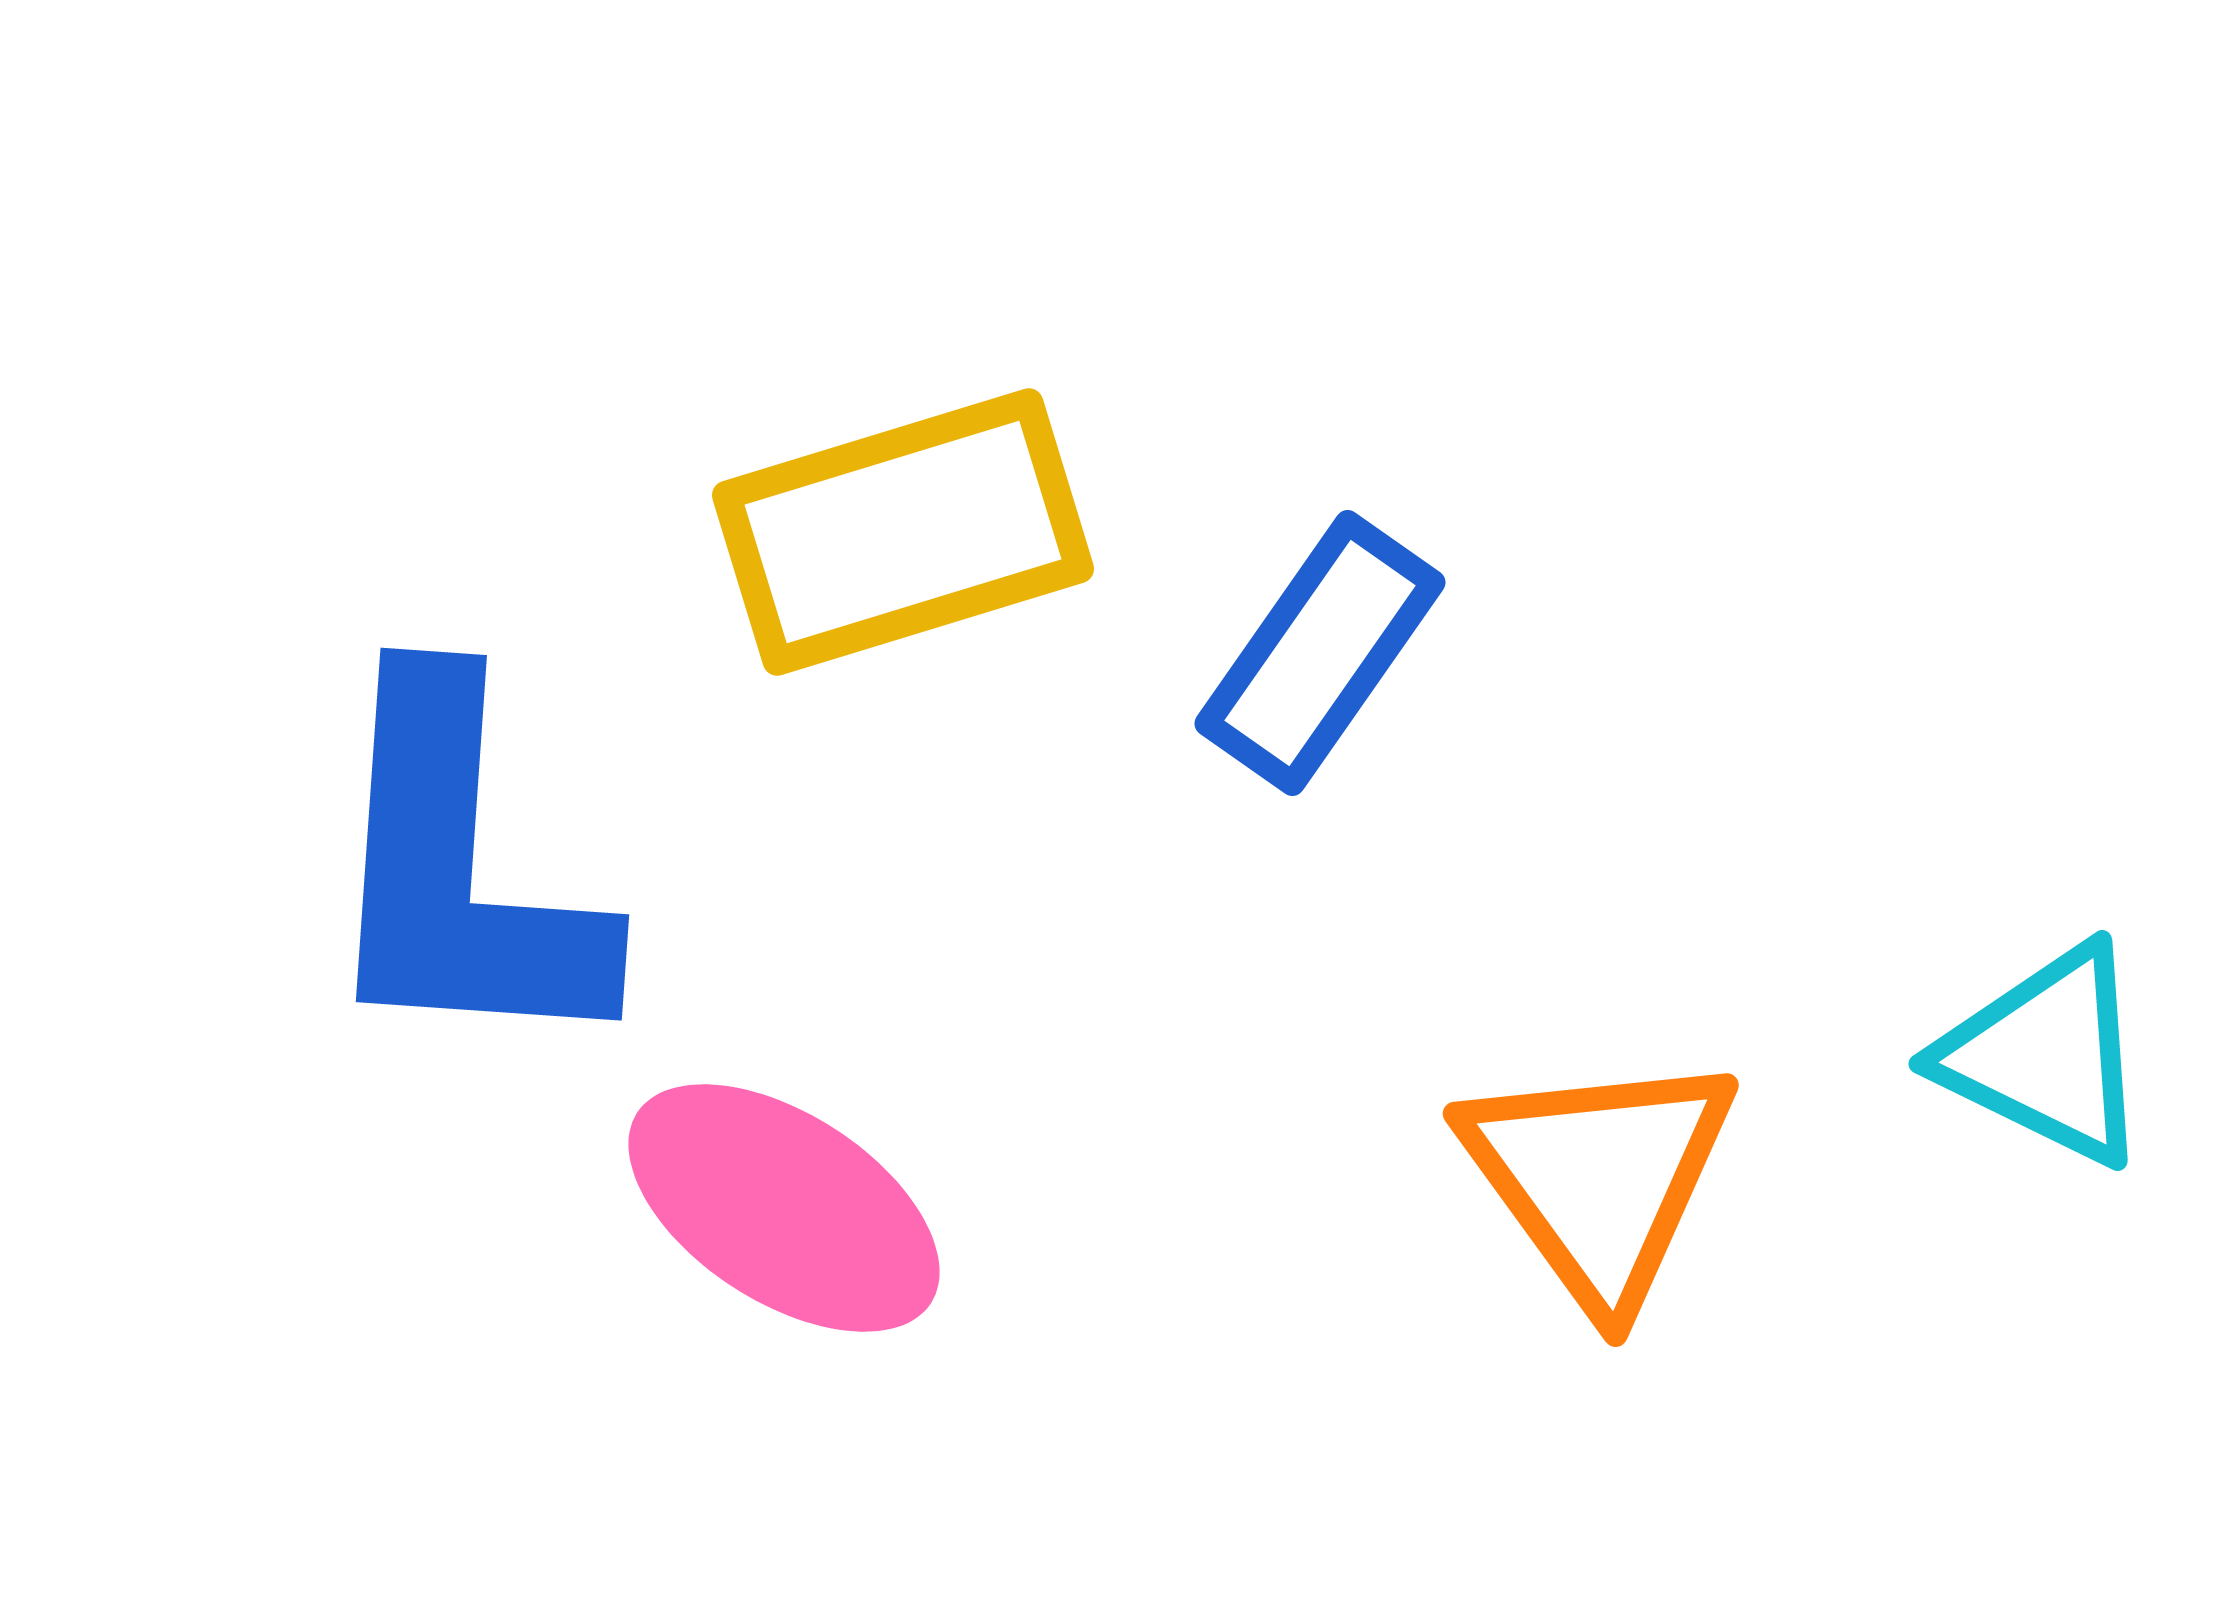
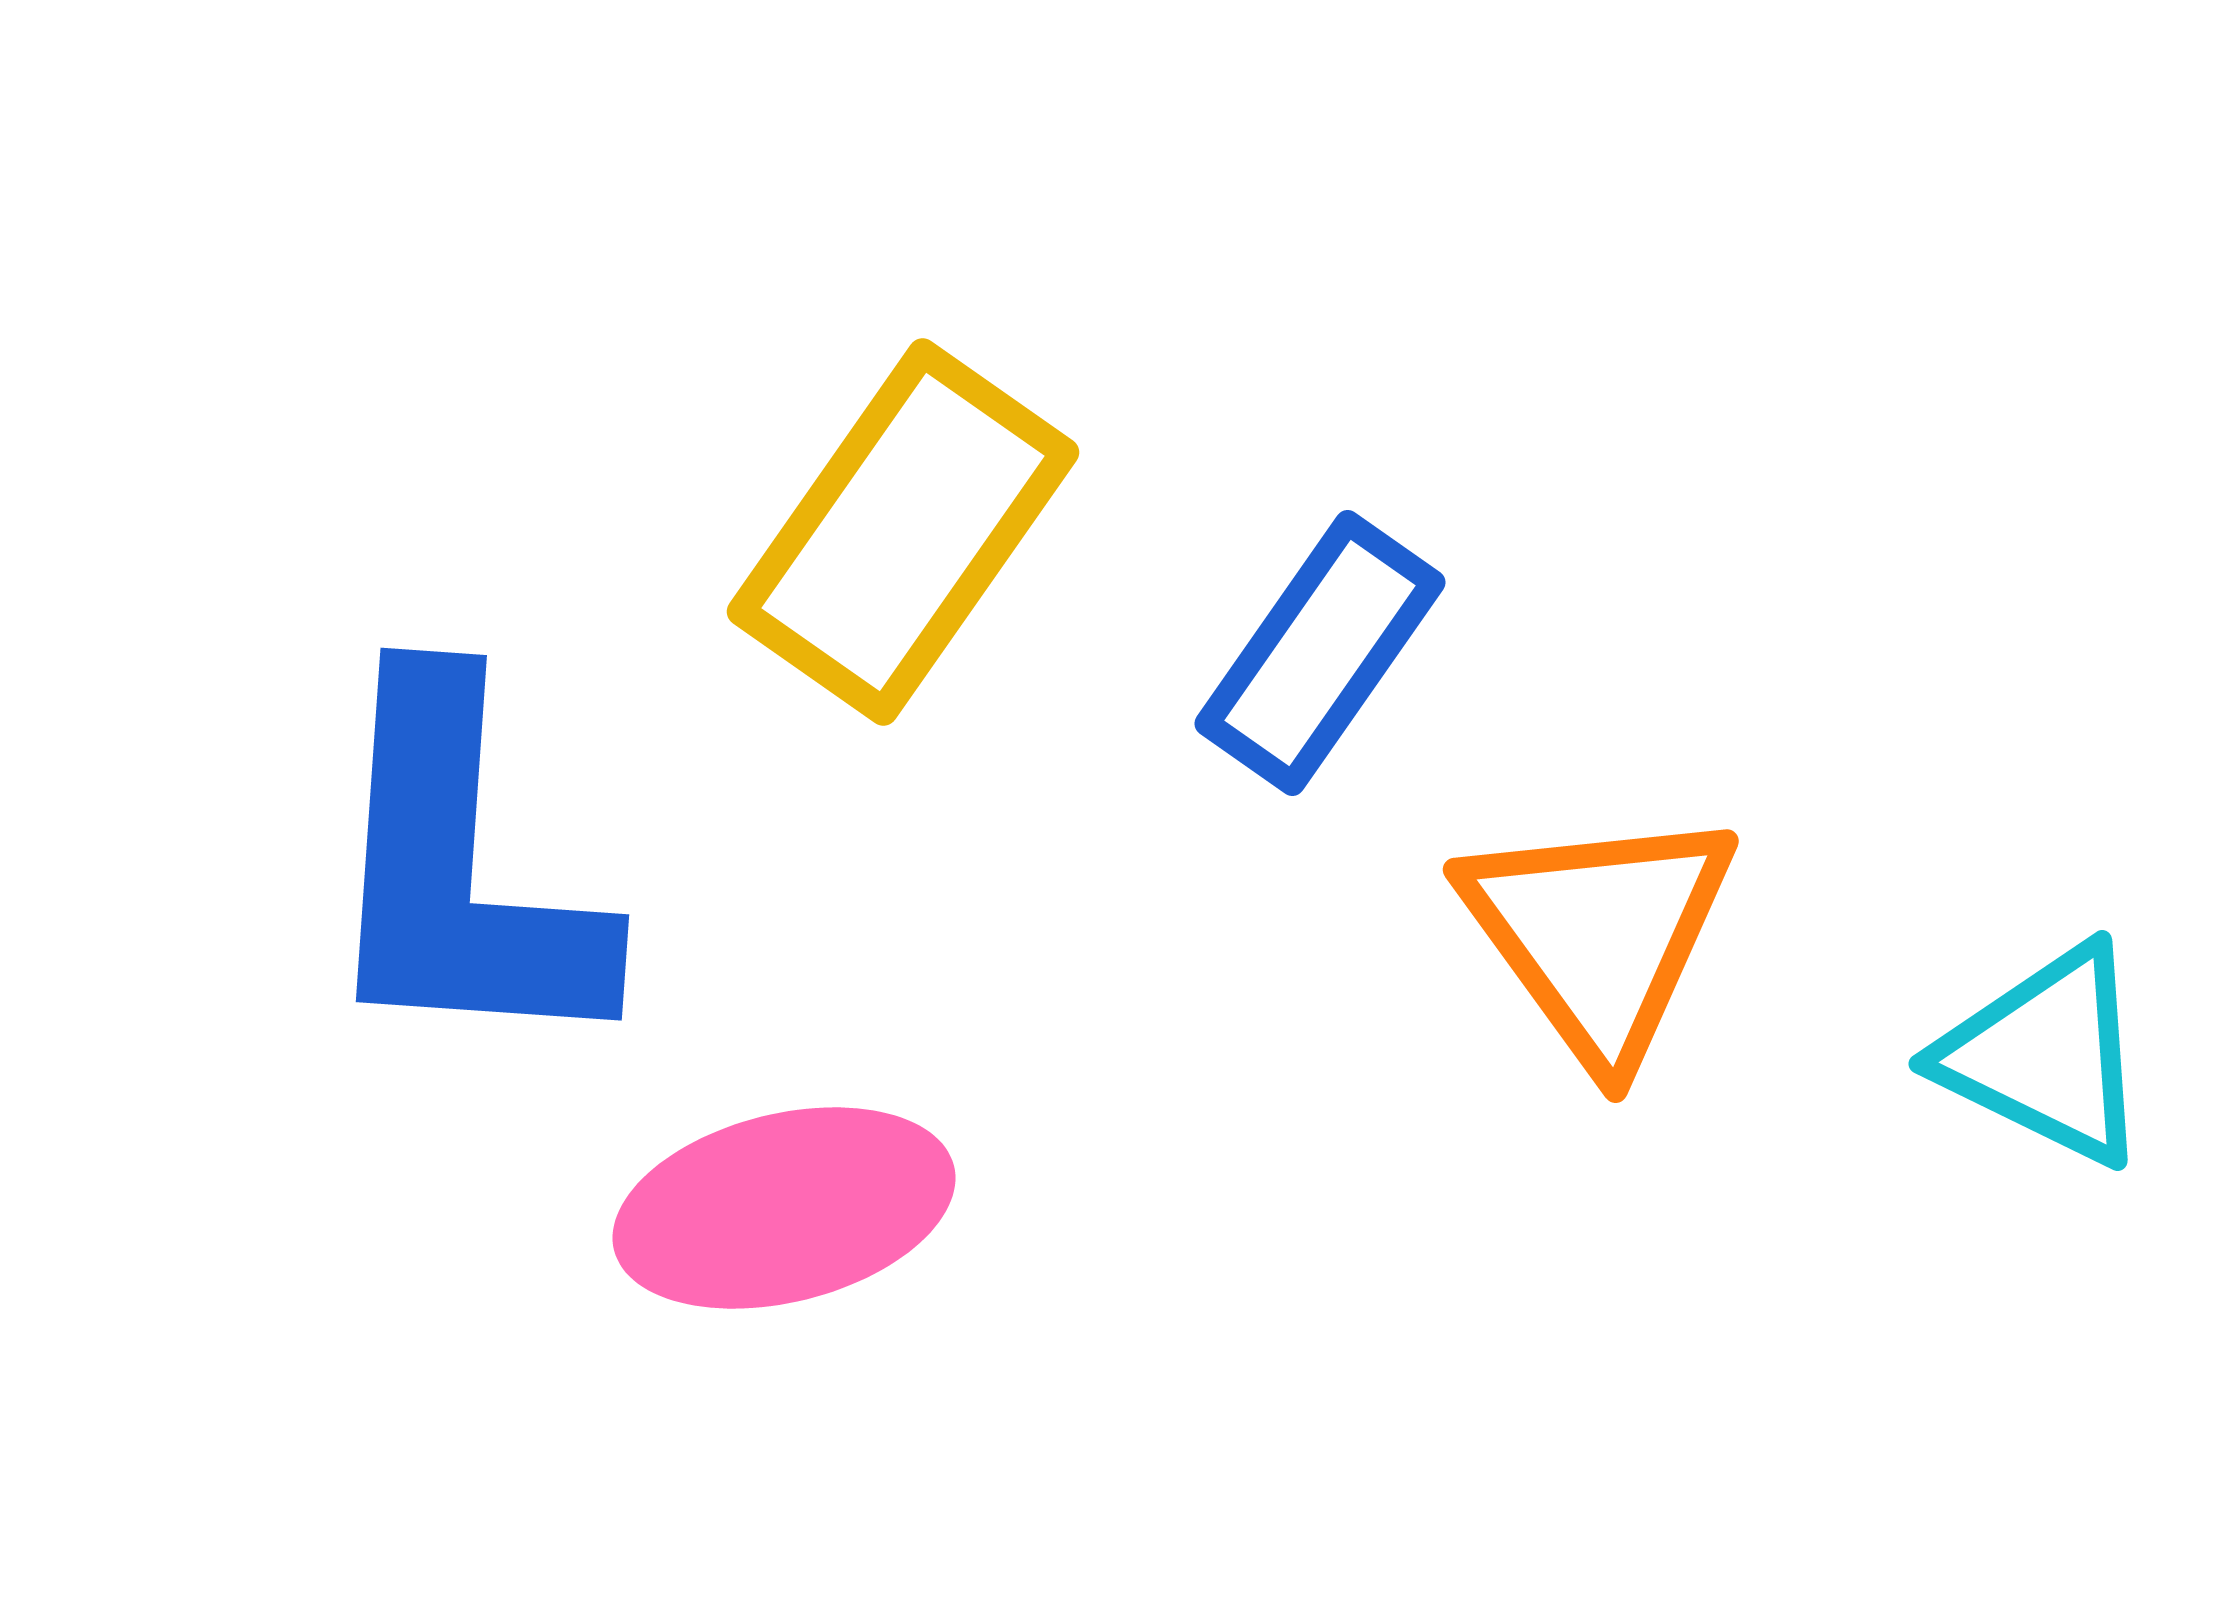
yellow rectangle: rotated 38 degrees counterclockwise
orange triangle: moved 244 px up
pink ellipse: rotated 47 degrees counterclockwise
